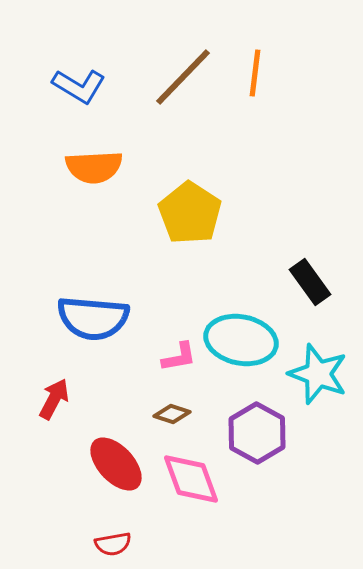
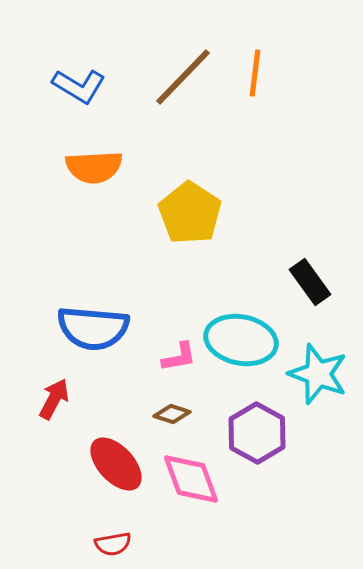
blue semicircle: moved 10 px down
